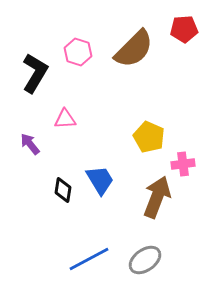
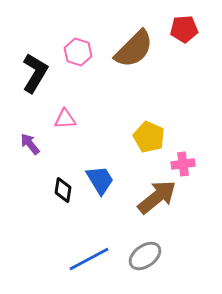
brown arrow: rotated 30 degrees clockwise
gray ellipse: moved 4 px up
